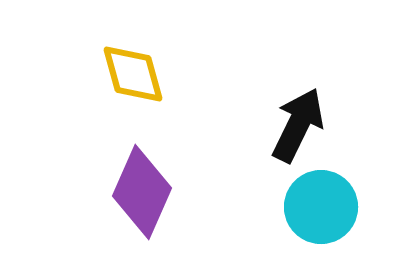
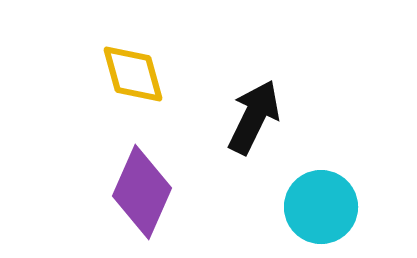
black arrow: moved 44 px left, 8 px up
